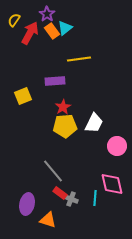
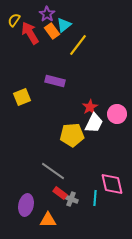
cyan triangle: moved 1 px left, 3 px up
red arrow: rotated 60 degrees counterclockwise
yellow line: moved 1 px left, 14 px up; rotated 45 degrees counterclockwise
purple rectangle: rotated 18 degrees clockwise
yellow square: moved 1 px left, 1 px down
red star: moved 27 px right
yellow pentagon: moved 7 px right, 9 px down
pink circle: moved 32 px up
gray line: rotated 15 degrees counterclockwise
purple ellipse: moved 1 px left, 1 px down
orange triangle: rotated 18 degrees counterclockwise
